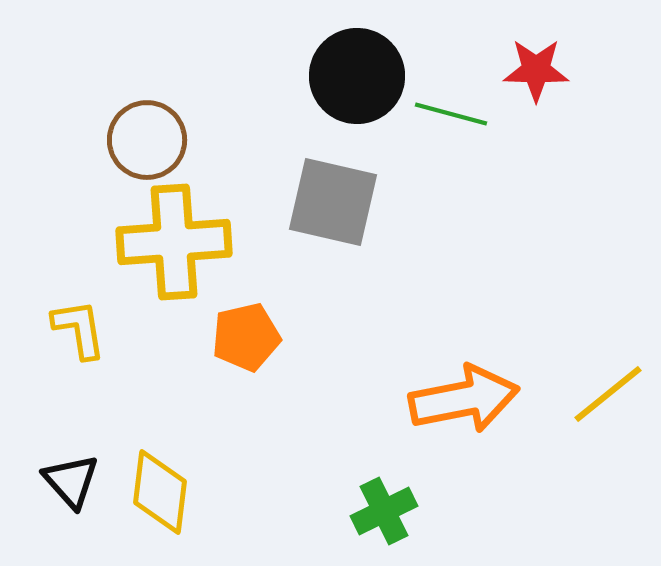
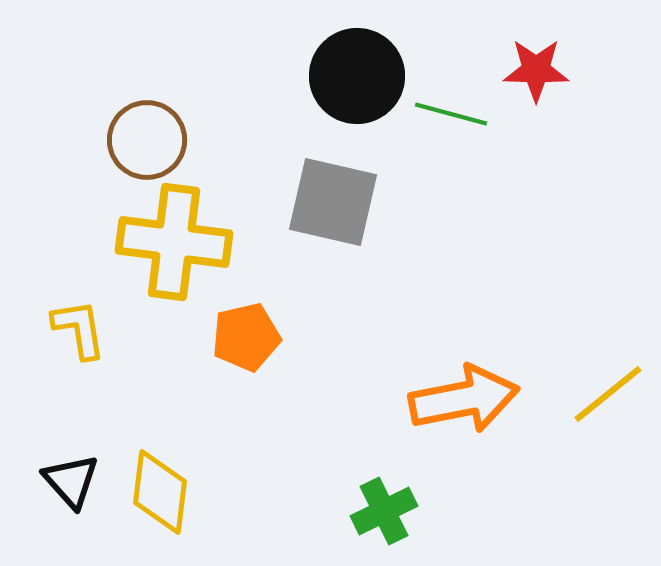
yellow cross: rotated 11 degrees clockwise
